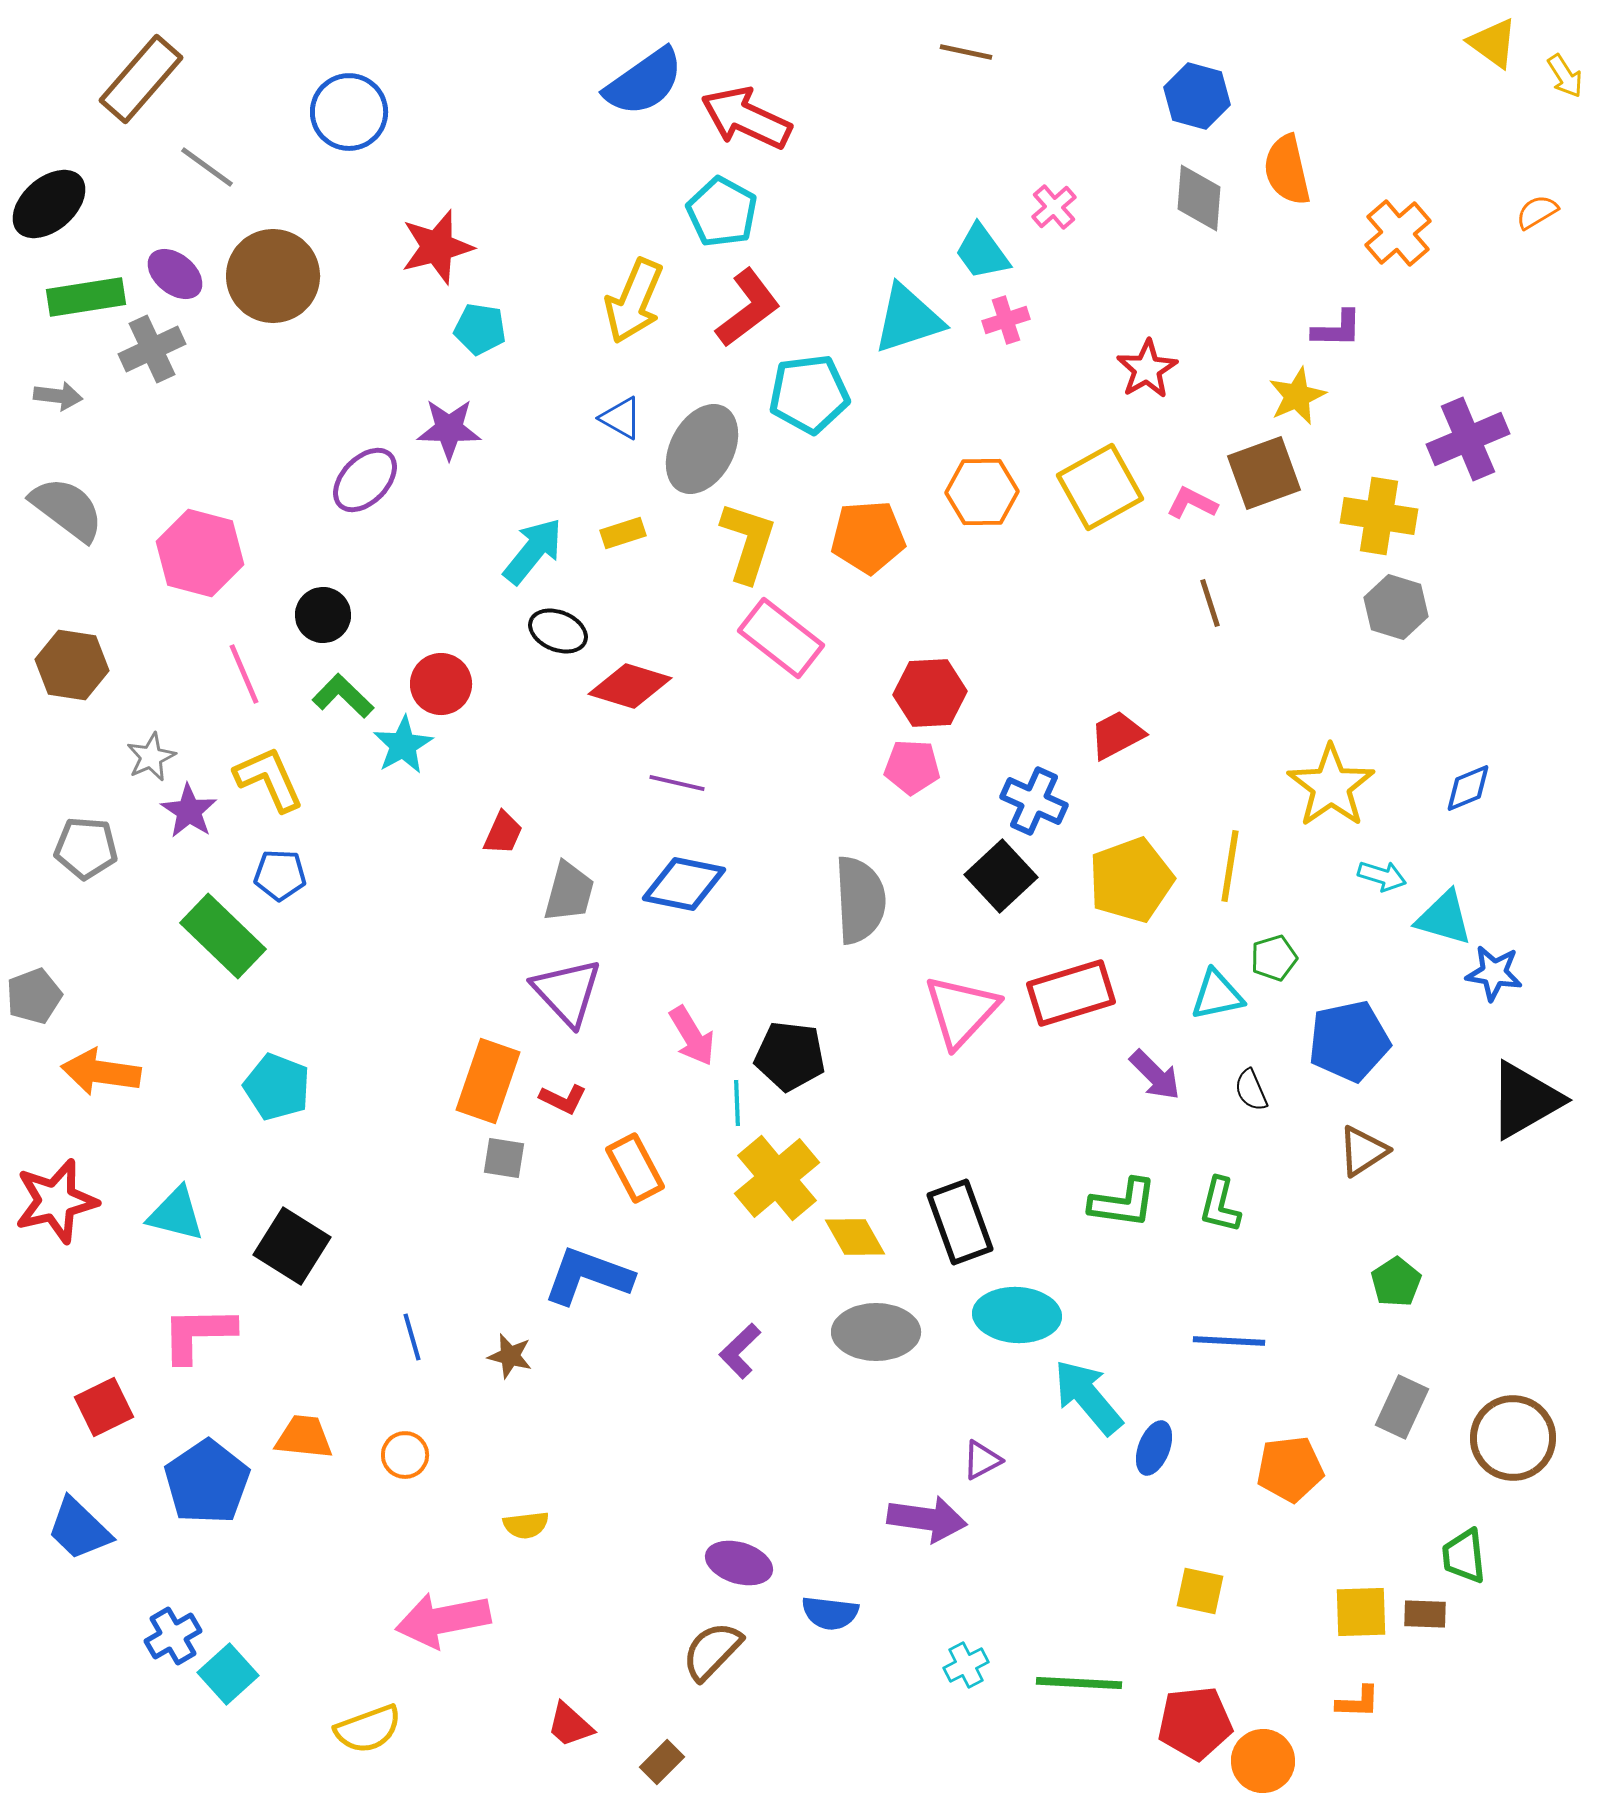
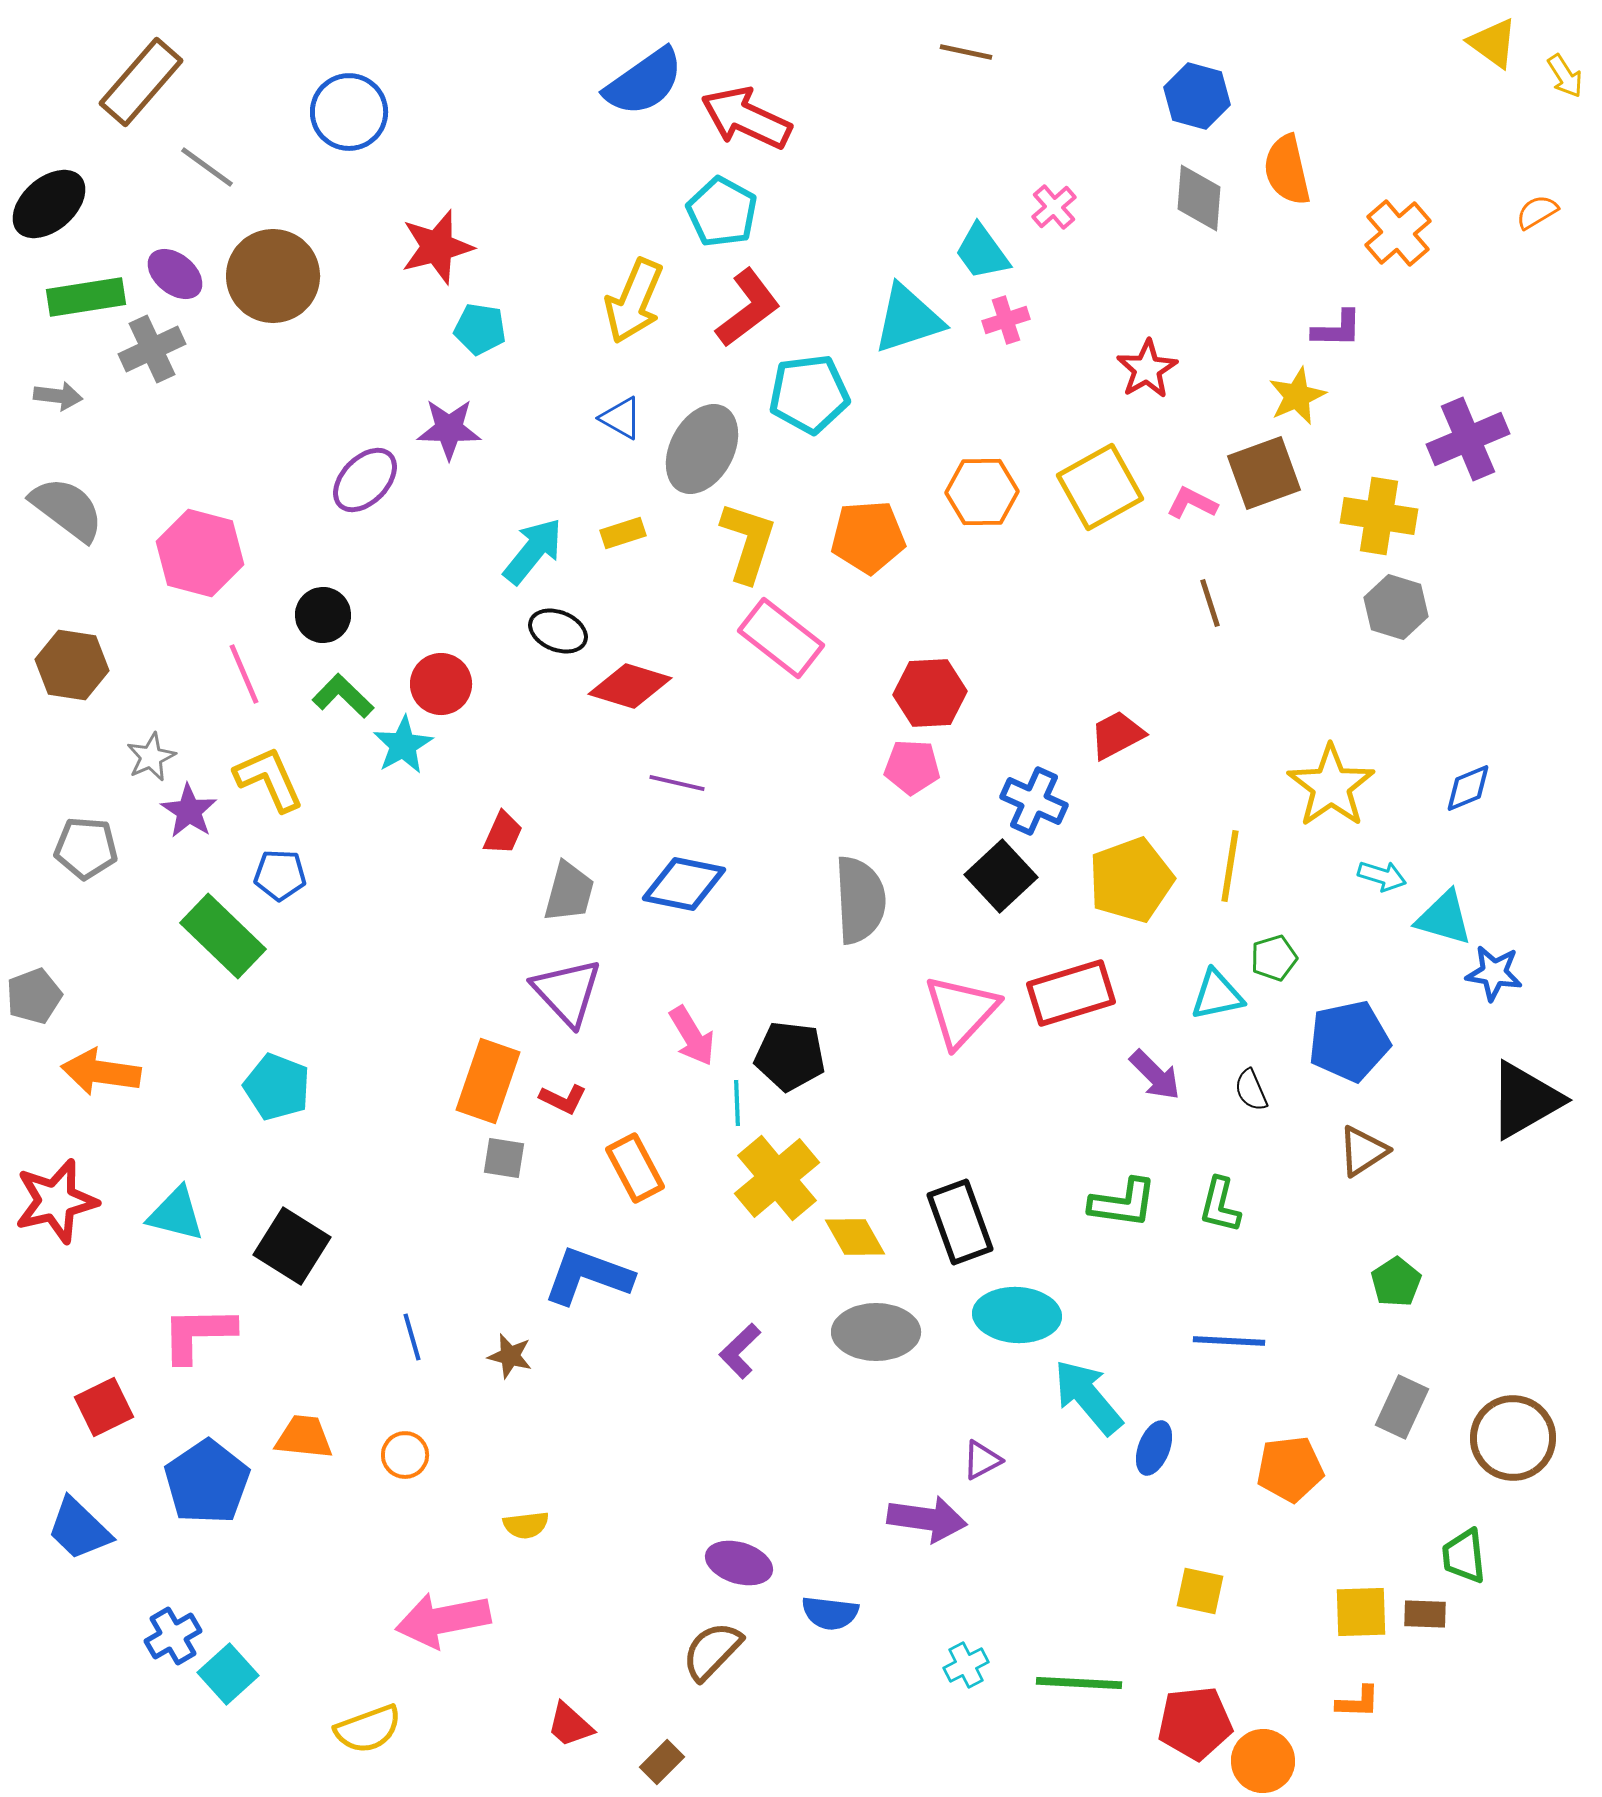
brown rectangle at (141, 79): moved 3 px down
